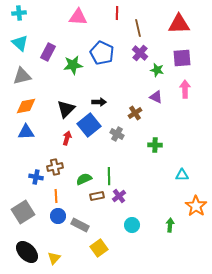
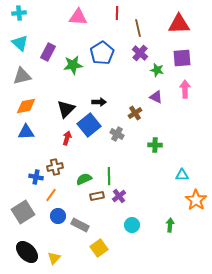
blue pentagon at (102, 53): rotated 15 degrees clockwise
orange line at (56, 196): moved 5 px left, 1 px up; rotated 40 degrees clockwise
orange star at (196, 206): moved 6 px up
